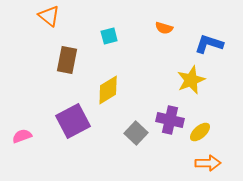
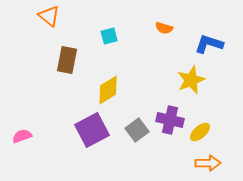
purple square: moved 19 px right, 9 px down
gray square: moved 1 px right, 3 px up; rotated 10 degrees clockwise
